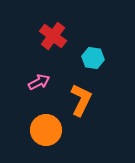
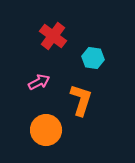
orange L-shape: rotated 8 degrees counterclockwise
